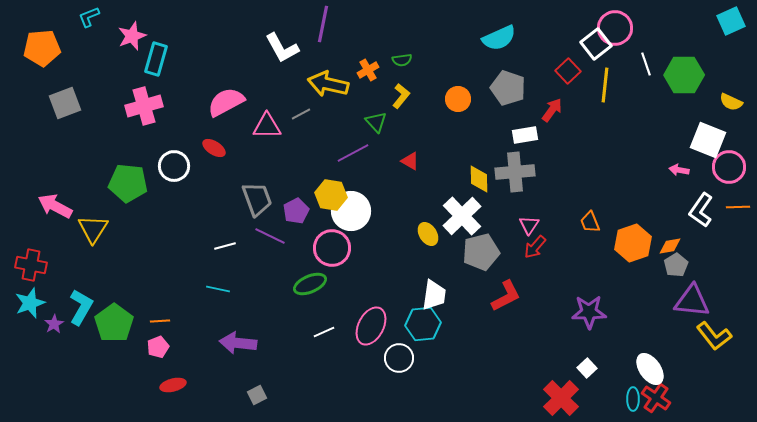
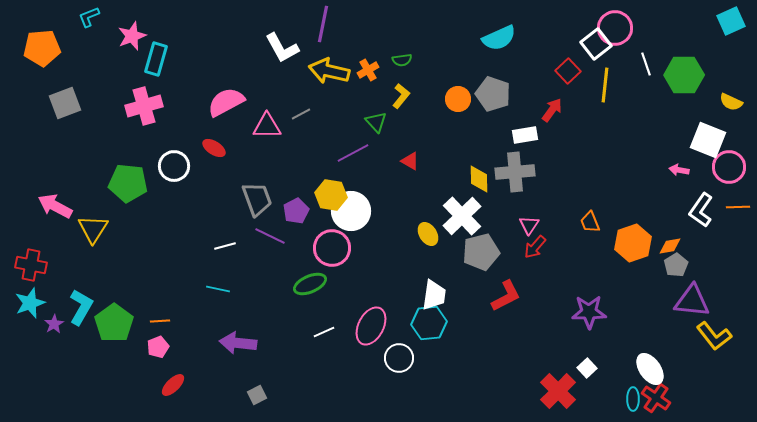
yellow arrow at (328, 84): moved 1 px right, 13 px up
gray pentagon at (508, 88): moved 15 px left, 6 px down
cyan hexagon at (423, 324): moved 6 px right, 1 px up
red ellipse at (173, 385): rotated 30 degrees counterclockwise
red cross at (561, 398): moved 3 px left, 7 px up
